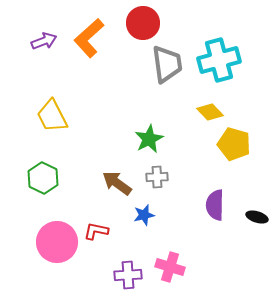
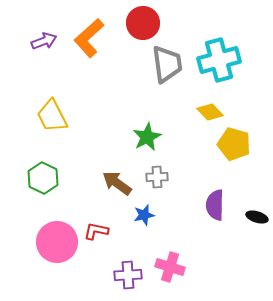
green star: moved 2 px left, 2 px up
